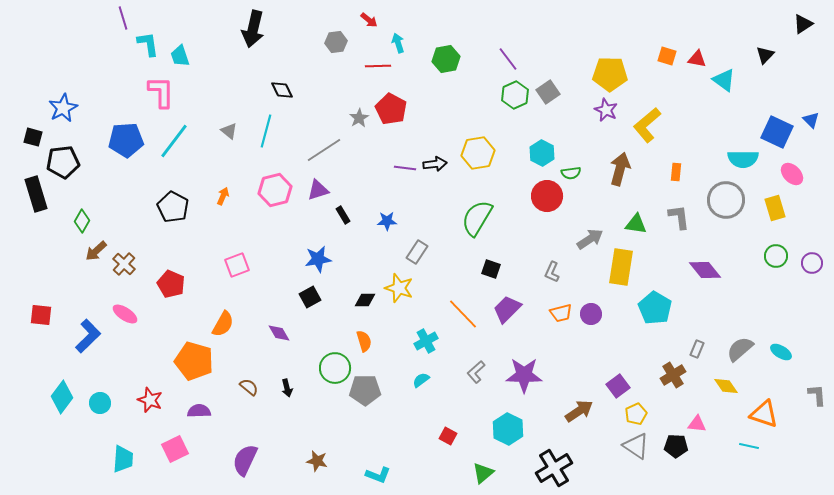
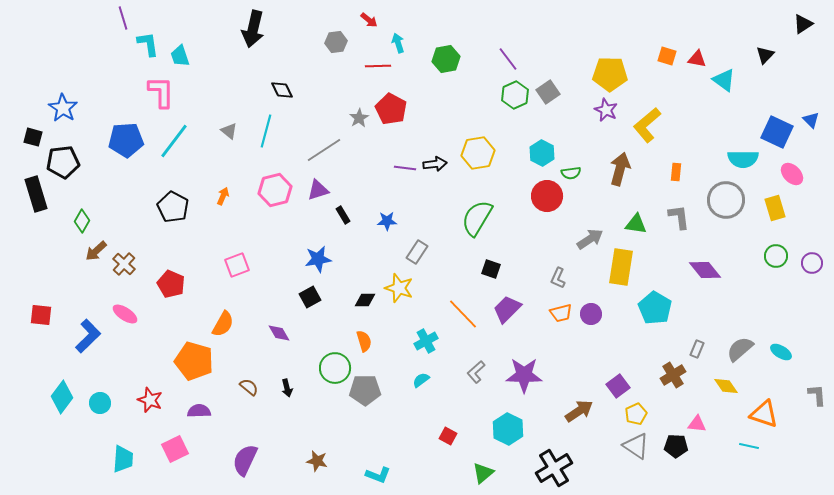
blue star at (63, 108): rotated 12 degrees counterclockwise
gray L-shape at (552, 272): moved 6 px right, 6 px down
